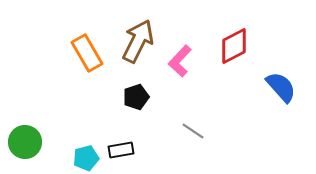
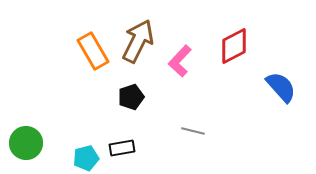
orange rectangle: moved 6 px right, 2 px up
black pentagon: moved 5 px left
gray line: rotated 20 degrees counterclockwise
green circle: moved 1 px right, 1 px down
black rectangle: moved 1 px right, 2 px up
